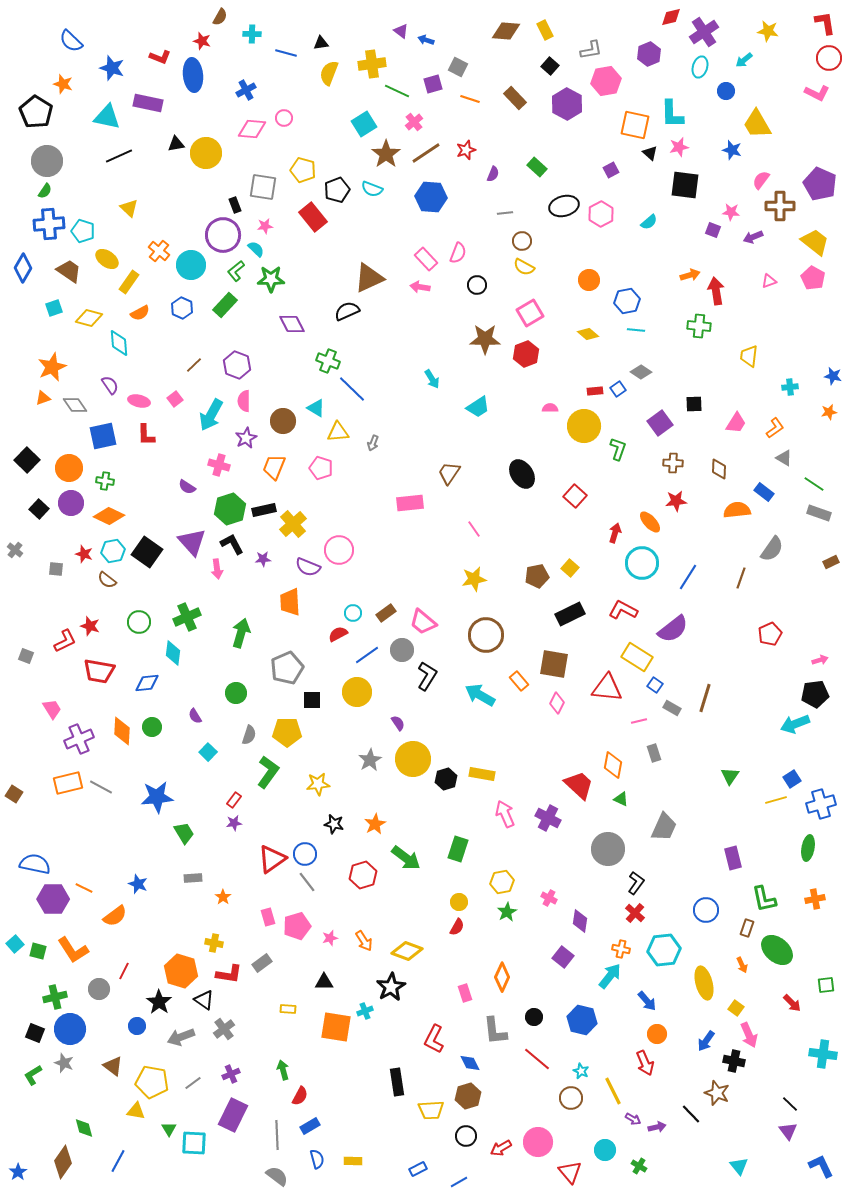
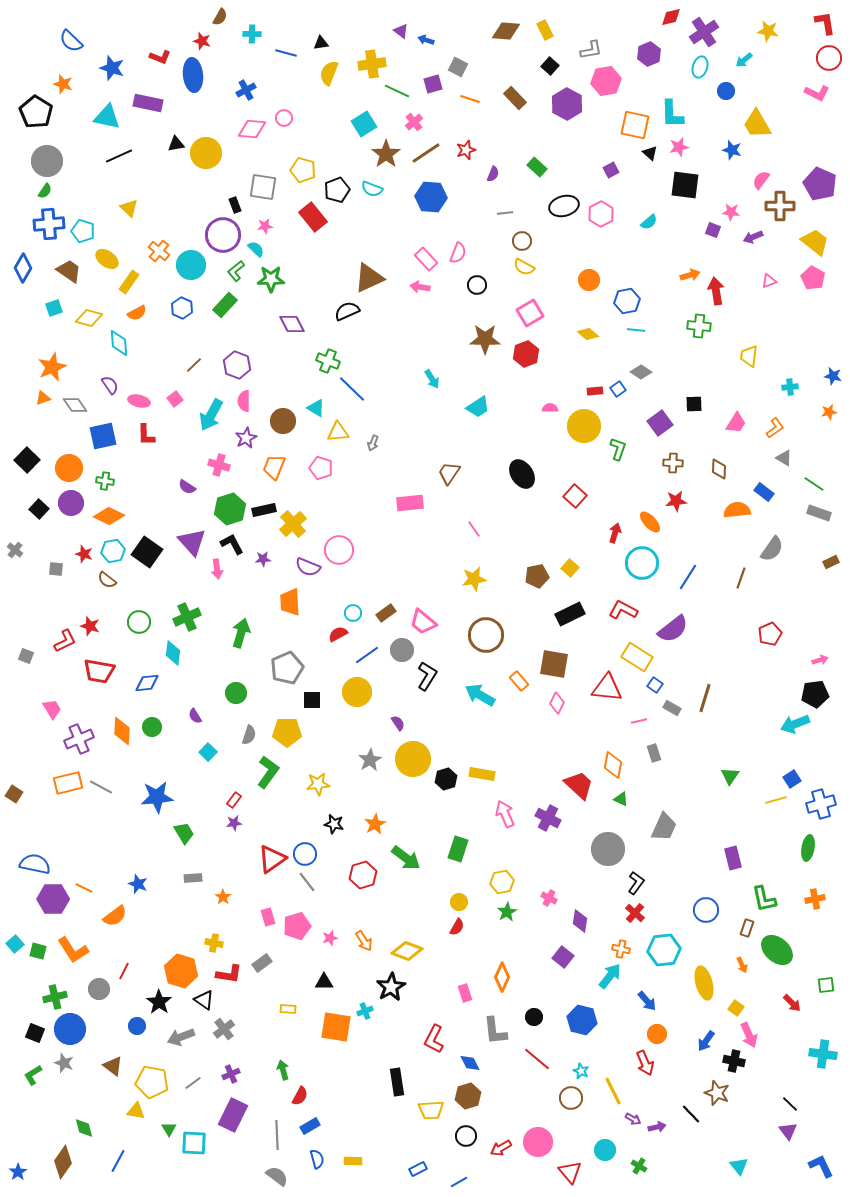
orange semicircle at (140, 313): moved 3 px left
